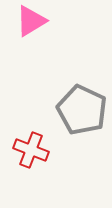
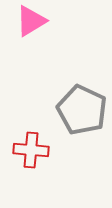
red cross: rotated 16 degrees counterclockwise
